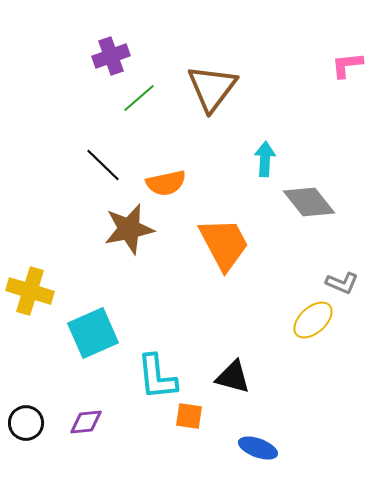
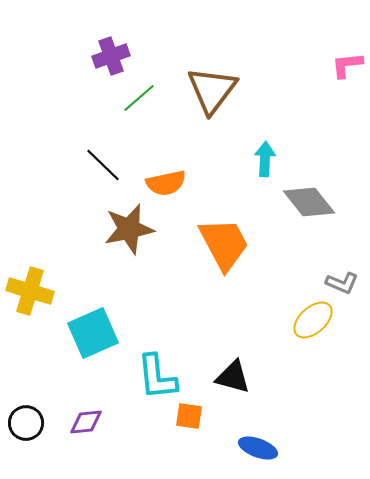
brown triangle: moved 2 px down
